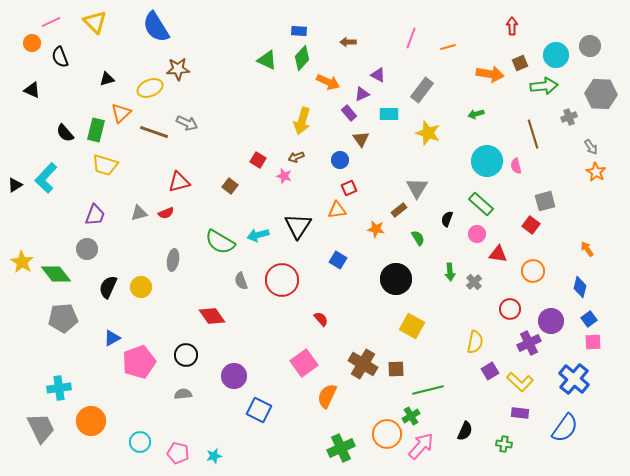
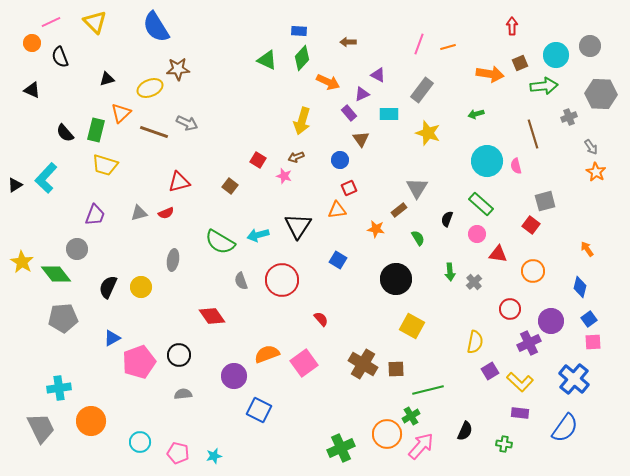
pink line at (411, 38): moved 8 px right, 6 px down
gray circle at (87, 249): moved 10 px left
black circle at (186, 355): moved 7 px left
orange semicircle at (327, 396): moved 60 px left, 42 px up; rotated 45 degrees clockwise
